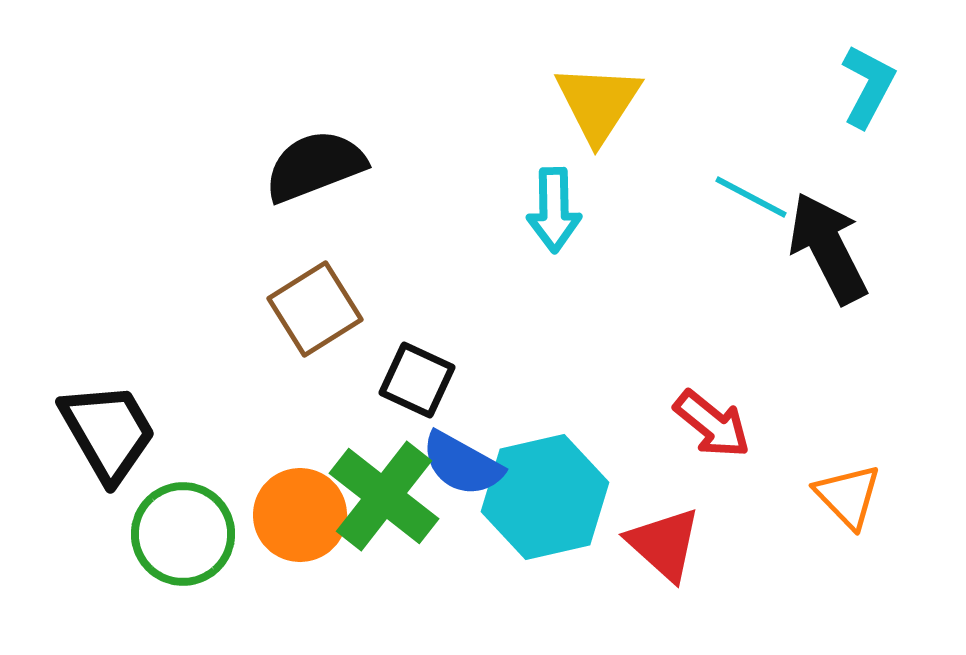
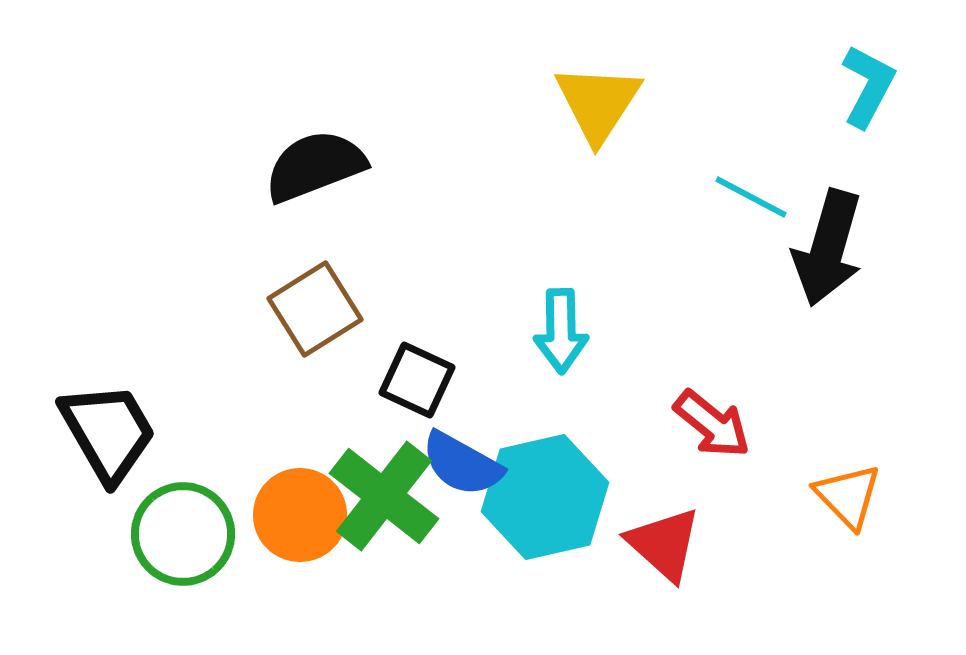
cyan arrow: moved 7 px right, 121 px down
black arrow: rotated 137 degrees counterclockwise
